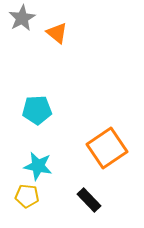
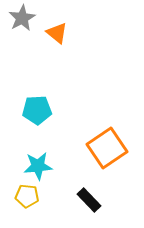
cyan star: rotated 16 degrees counterclockwise
